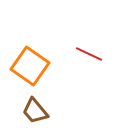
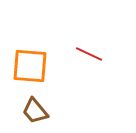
orange square: rotated 30 degrees counterclockwise
